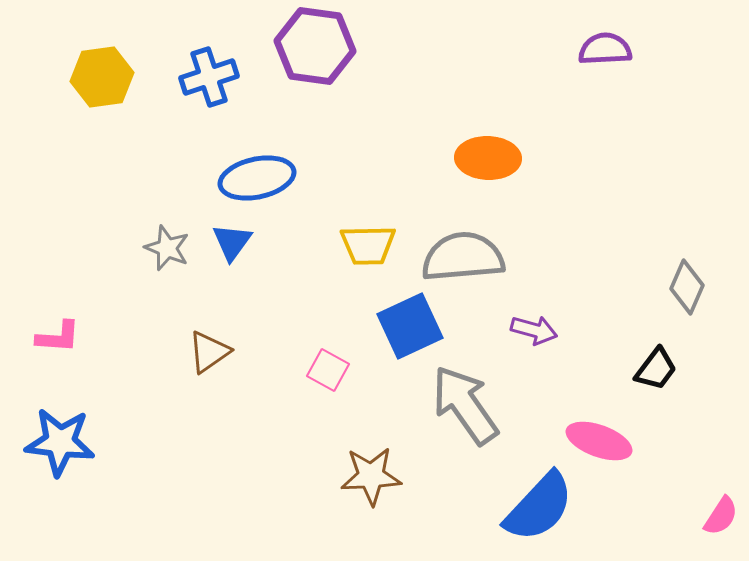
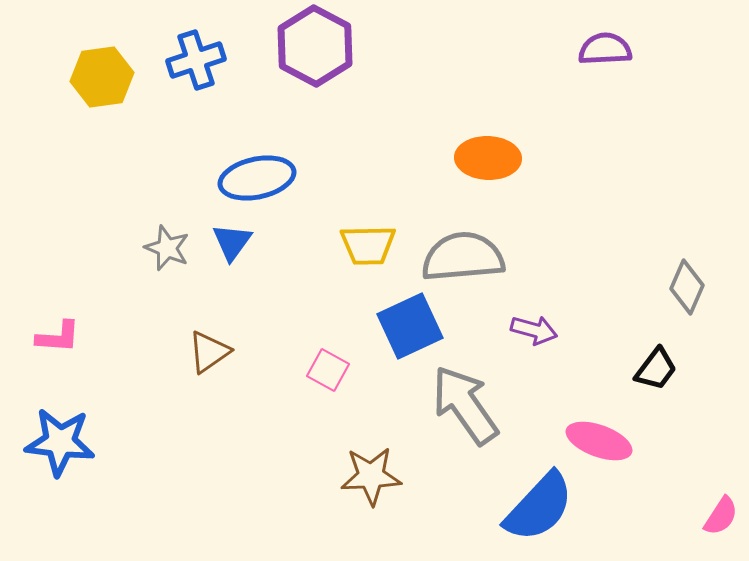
purple hexagon: rotated 20 degrees clockwise
blue cross: moved 13 px left, 17 px up
